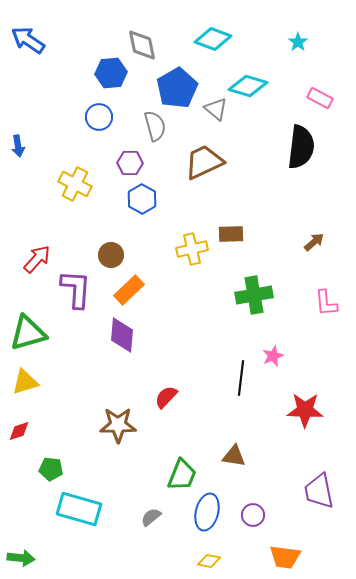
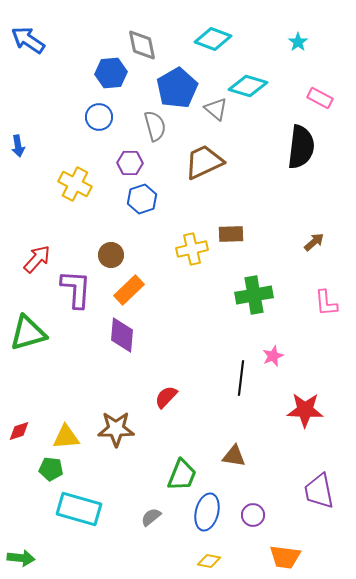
blue hexagon at (142, 199): rotated 12 degrees clockwise
yellow triangle at (25, 382): moved 41 px right, 55 px down; rotated 12 degrees clockwise
brown star at (118, 425): moved 2 px left, 4 px down
